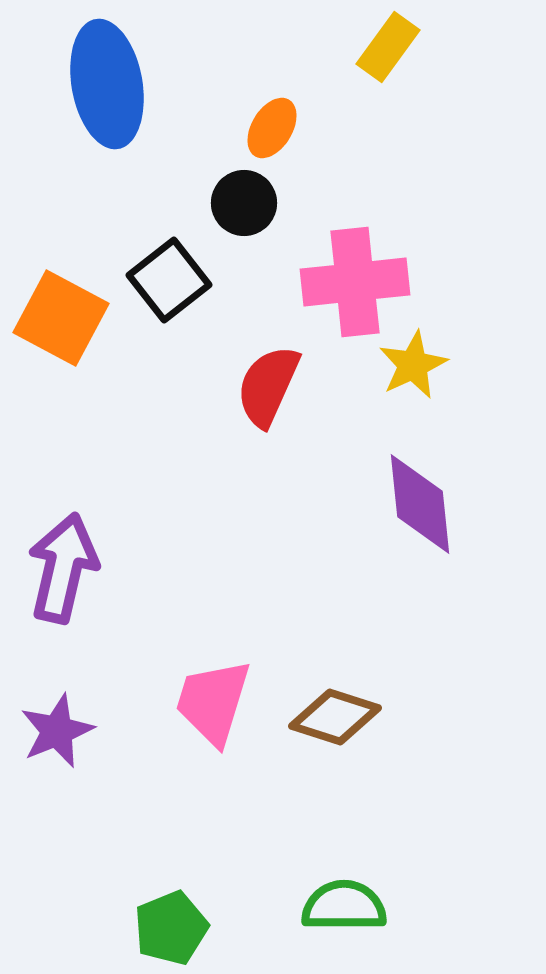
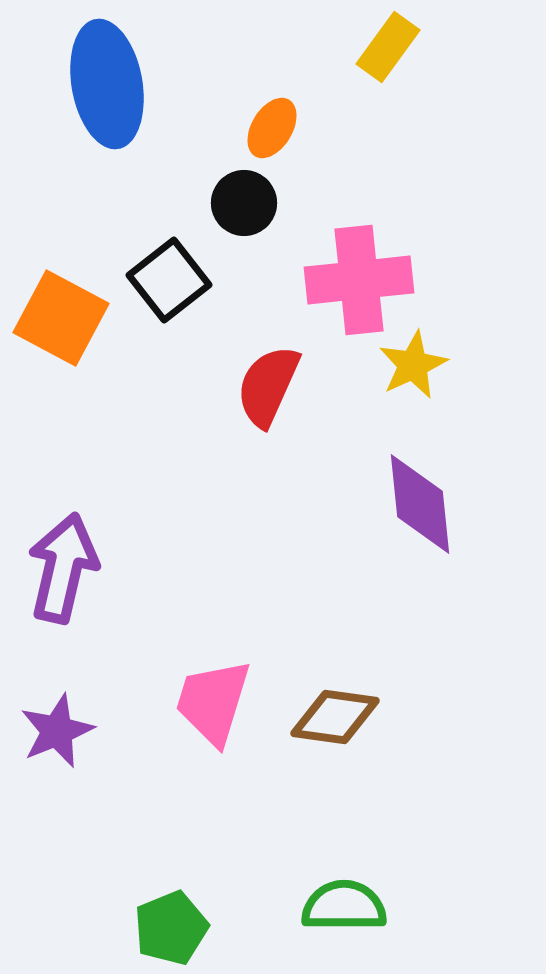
pink cross: moved 4 px right, 2 px up
brown diamond: rotated 10 degrees counterclockwise
